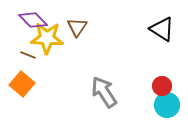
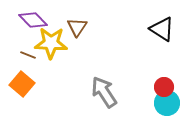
yellow star: moved 4 px right, 5 px down
red circle: moved 2 px right, 1 px down
cyan circle: moved 2 px up
